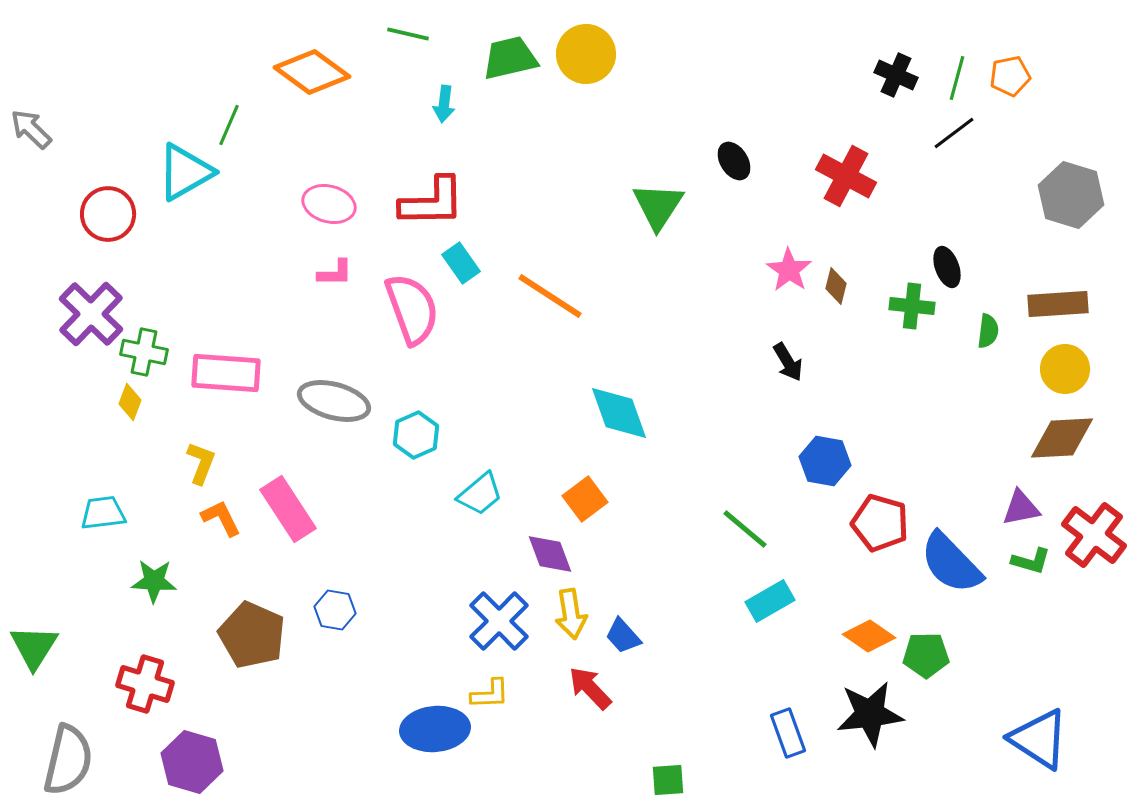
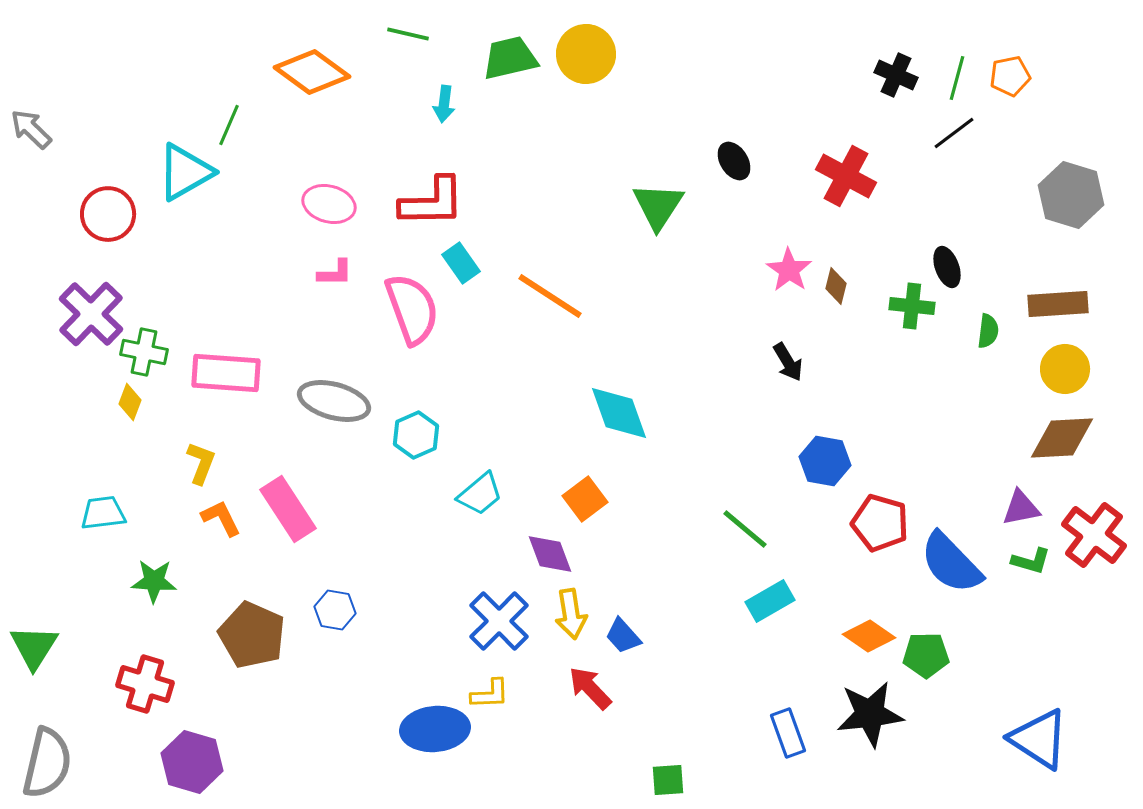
gray semicircle at (68, 760): moved 21 px left, 3 px down
